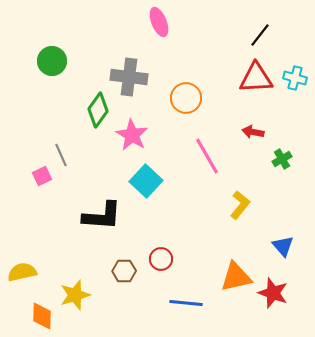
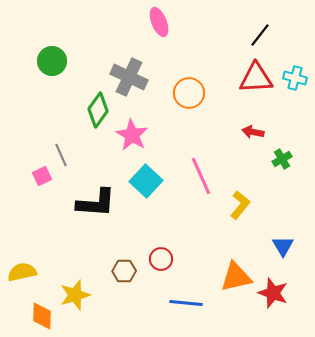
gray cross: rotated 18 degrees clockwise
orange circle: moved 3 px right, 5 px up
pink line: moved 6 px left, 20 px down; rotated 6 degrees clockwise
black L-shape: moved 6 px left, 13 px up
blue triangle: rotated 10 degrees clockwise
